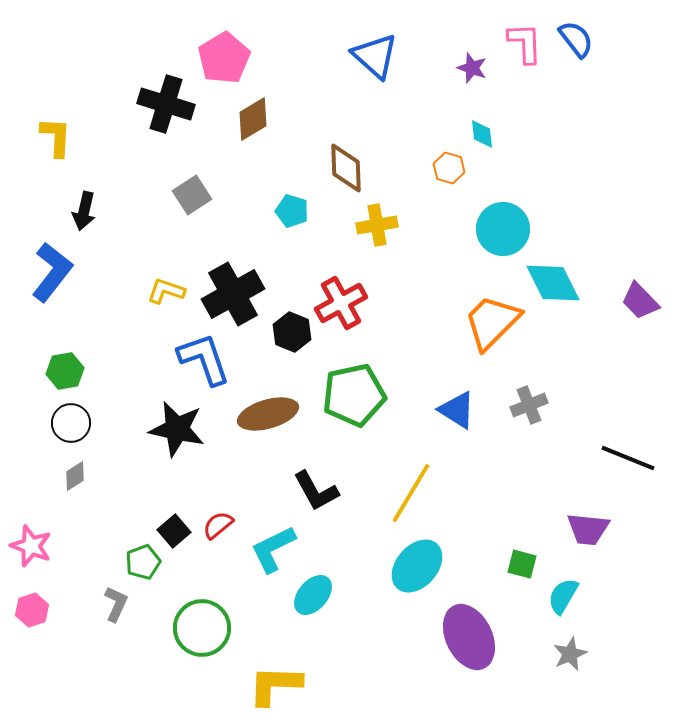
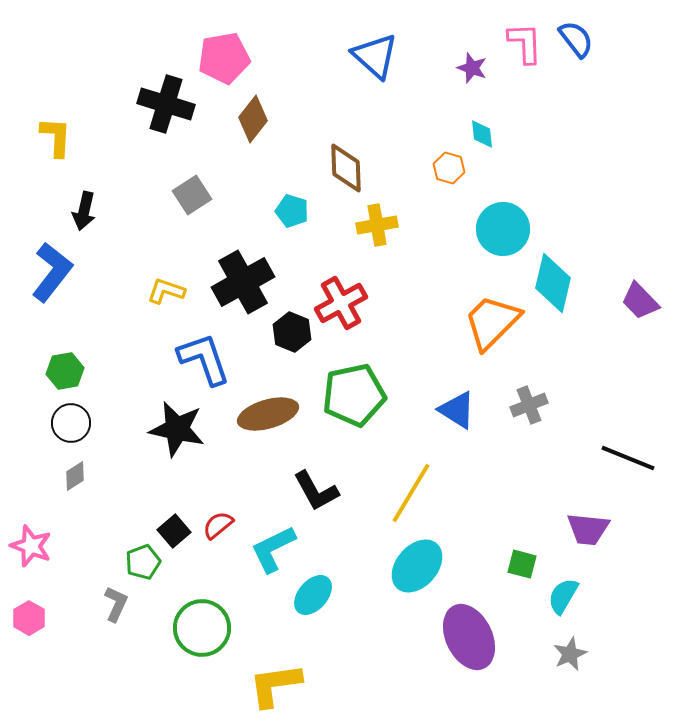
pink pentagon at (224, 58): rotated 21 degrees clockwise
brown diamond at (253, 119): rotated 21 degrees counterclockwise
cyan diamond at (553, 283): rotated 40 degrees clockwise
black cross at (233, 294): moved 10 px right, 12 px up
pink hexagon at (32, 610): moved 3 px left, 8 px down; rotated 12 degrees counterclockwise
yellow L-shape at (275, 685): rotated 10 degrees counterclockwise
